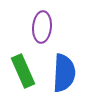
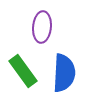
green rectangle: rotated 12 degrees counterclockwise
